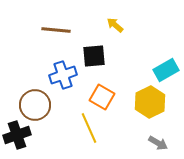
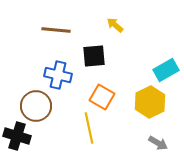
blue cross: moved 5 px left; rotated 32 degrees clockwise
brown circle: moved 1 px right, 1 px down
yellow line: rotated 12 degrees clockwise
black cross: moved 1 px down; rotated 36 degrees clockwise
